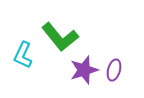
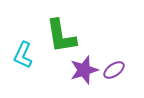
green L-shape: moved 1 px right, 1 px up; rotated 30 degrees clockwise
purple ellipse: rotated 40 degrees clockwise
